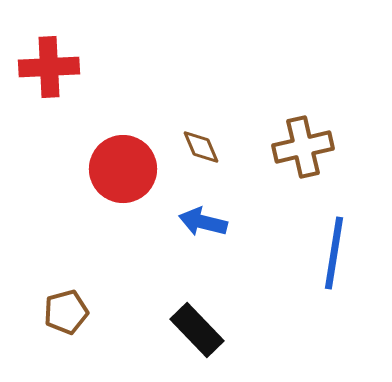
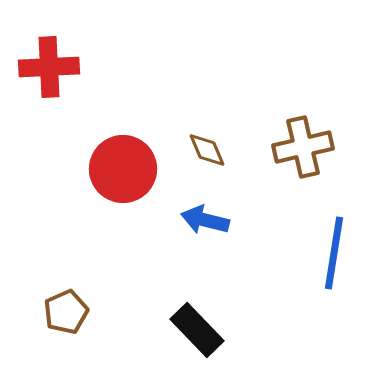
brown diamond: moved 6 px right, 3 px down
blue arrow: moved 2 px right, 2 px up
brown pentagon: rotated 9 degrees counterclockwise
